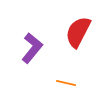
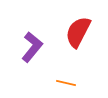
purple L-shape: moved 1 px up
